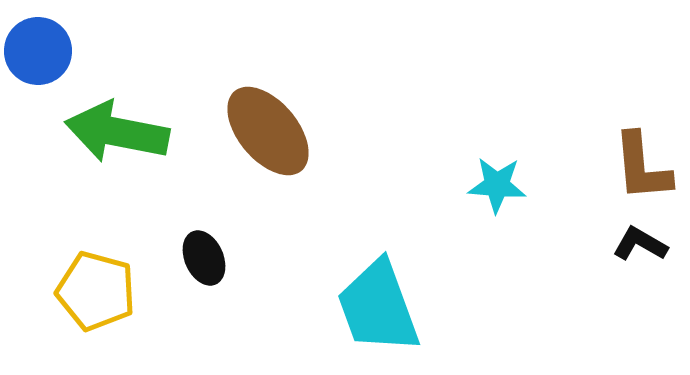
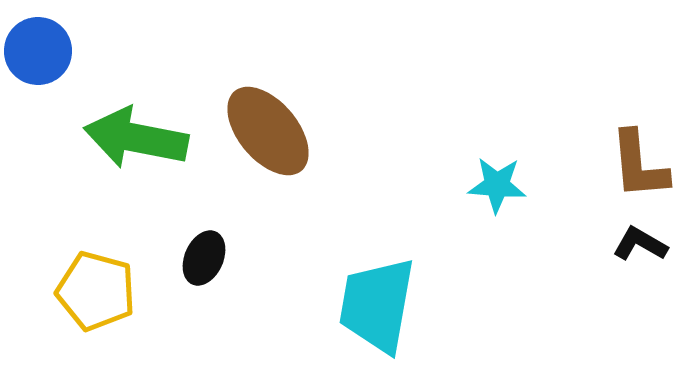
green arrow: moved 19 px right, 6 px down
brown L-shape: moved 3 px left, 2 px up
black ellipse: rotated 48 degrees clockwise
cyan trapezoid: moved 1 px left, 2 px up; rotated 30 degrees clockwise
